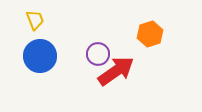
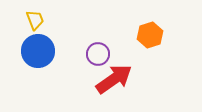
orange hexagon: moved 1 px down
blue circle: moved 2 px left, 5 px up
red arrow: moved 2 px left, 8 px down
